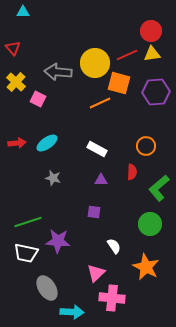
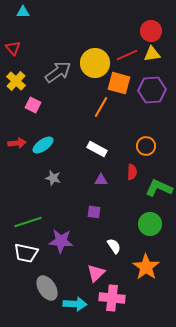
gray arrow: rotated 140 degrees clockwise
yellow cross: moved 1 px up
purple hexagon: moved 4 px left, 2 px up
pink square: moved 5 px left, 6 px down
orange line: moved 1 px right, 4 px down; rotated 35 degrees counterclockwise
cyan ellipse: moved 4 px left, 2 px down
green L-shape: rotated 64 degrees clockwise
purple star: moved 3 px right
orange star: rotated 8 degrees clockwise
cyan arrow: moved 3 px right, 8 px up
